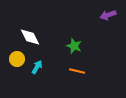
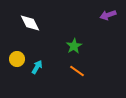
white diamond: moved 14 px up
green star: rotated 21 degrees clockwise
orange line: rotated 21 degrees clockwise
